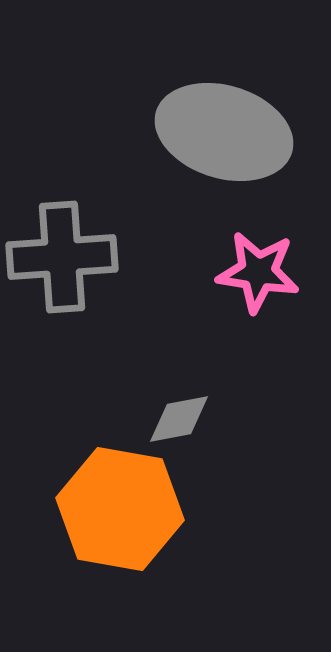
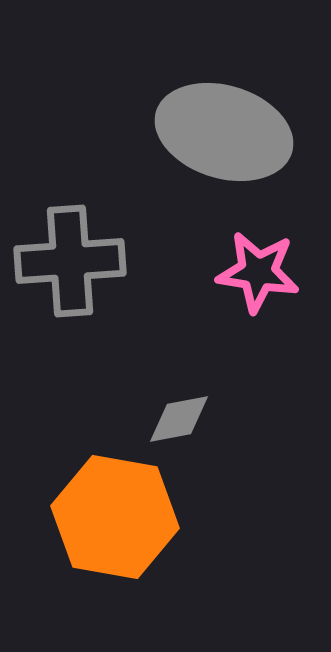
gray cross: moved 8 px right, 4 px down
orange hexagon: moved 5 px left, 8 px down
